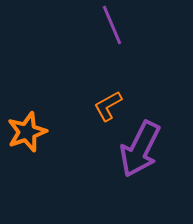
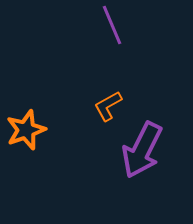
orange star: moved 1 px left, 2 px up
purple arrow: moved 2 px right, 1 px down
